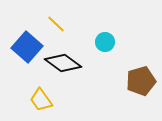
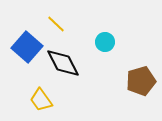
black diamond: rotated 27 degrees clockwise
